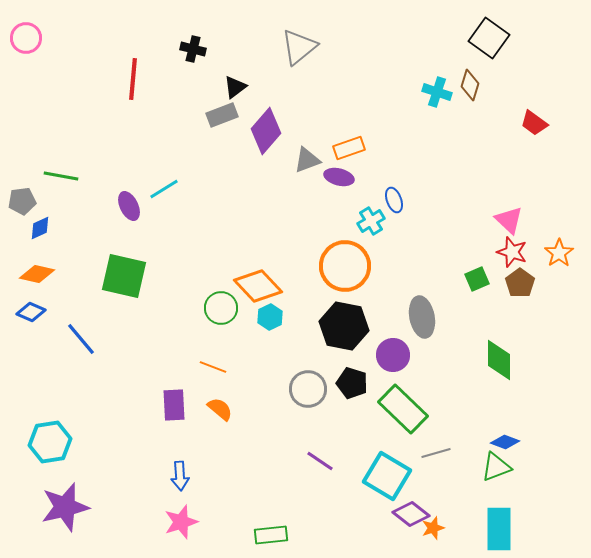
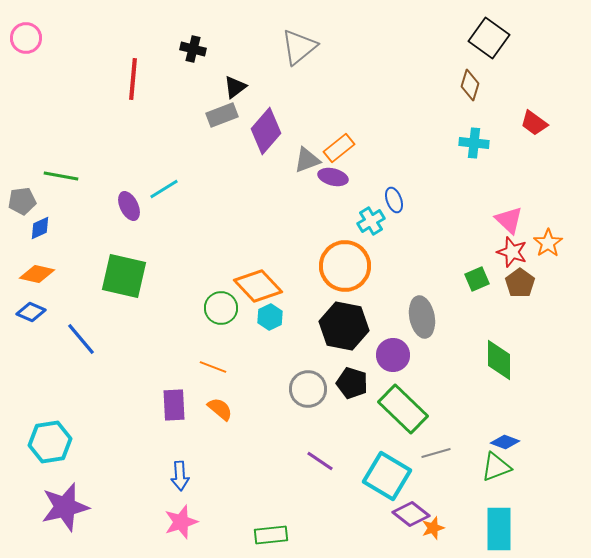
cyan cross at (437, 92): moved 37 px right, 51 px down; rotated 12 degrees counterclockwise
orange rectangle at (349, 148): moved 10 px left; rotated 20 degrees counterclockwise
purple ellipse at (339, 177): moved 6 px left
orange star at (559, 253): moved 11 px left, 10 px up
